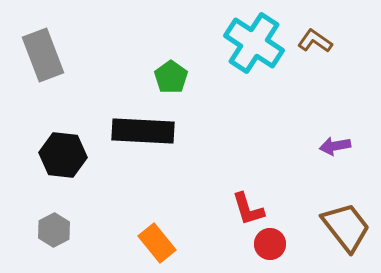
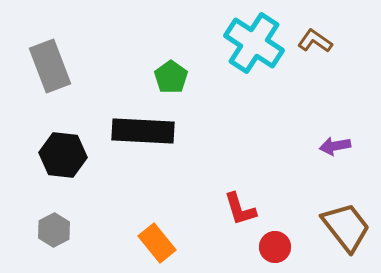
gray rectangle: moved 7 px right, 11 px down
red L-shape: moved 8 px left
red circle: moved 5 px right, 3 px down
